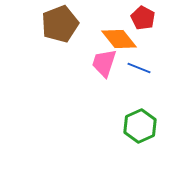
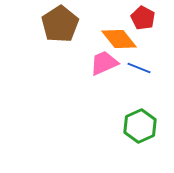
brown pentagon: rotated 12 degrees counterclockwise
pink trapezoid: rotated 48 degrees clockwise
